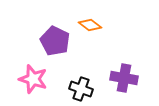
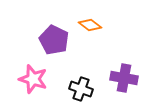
purple pentagon: moved 1 px left, 1 px up
